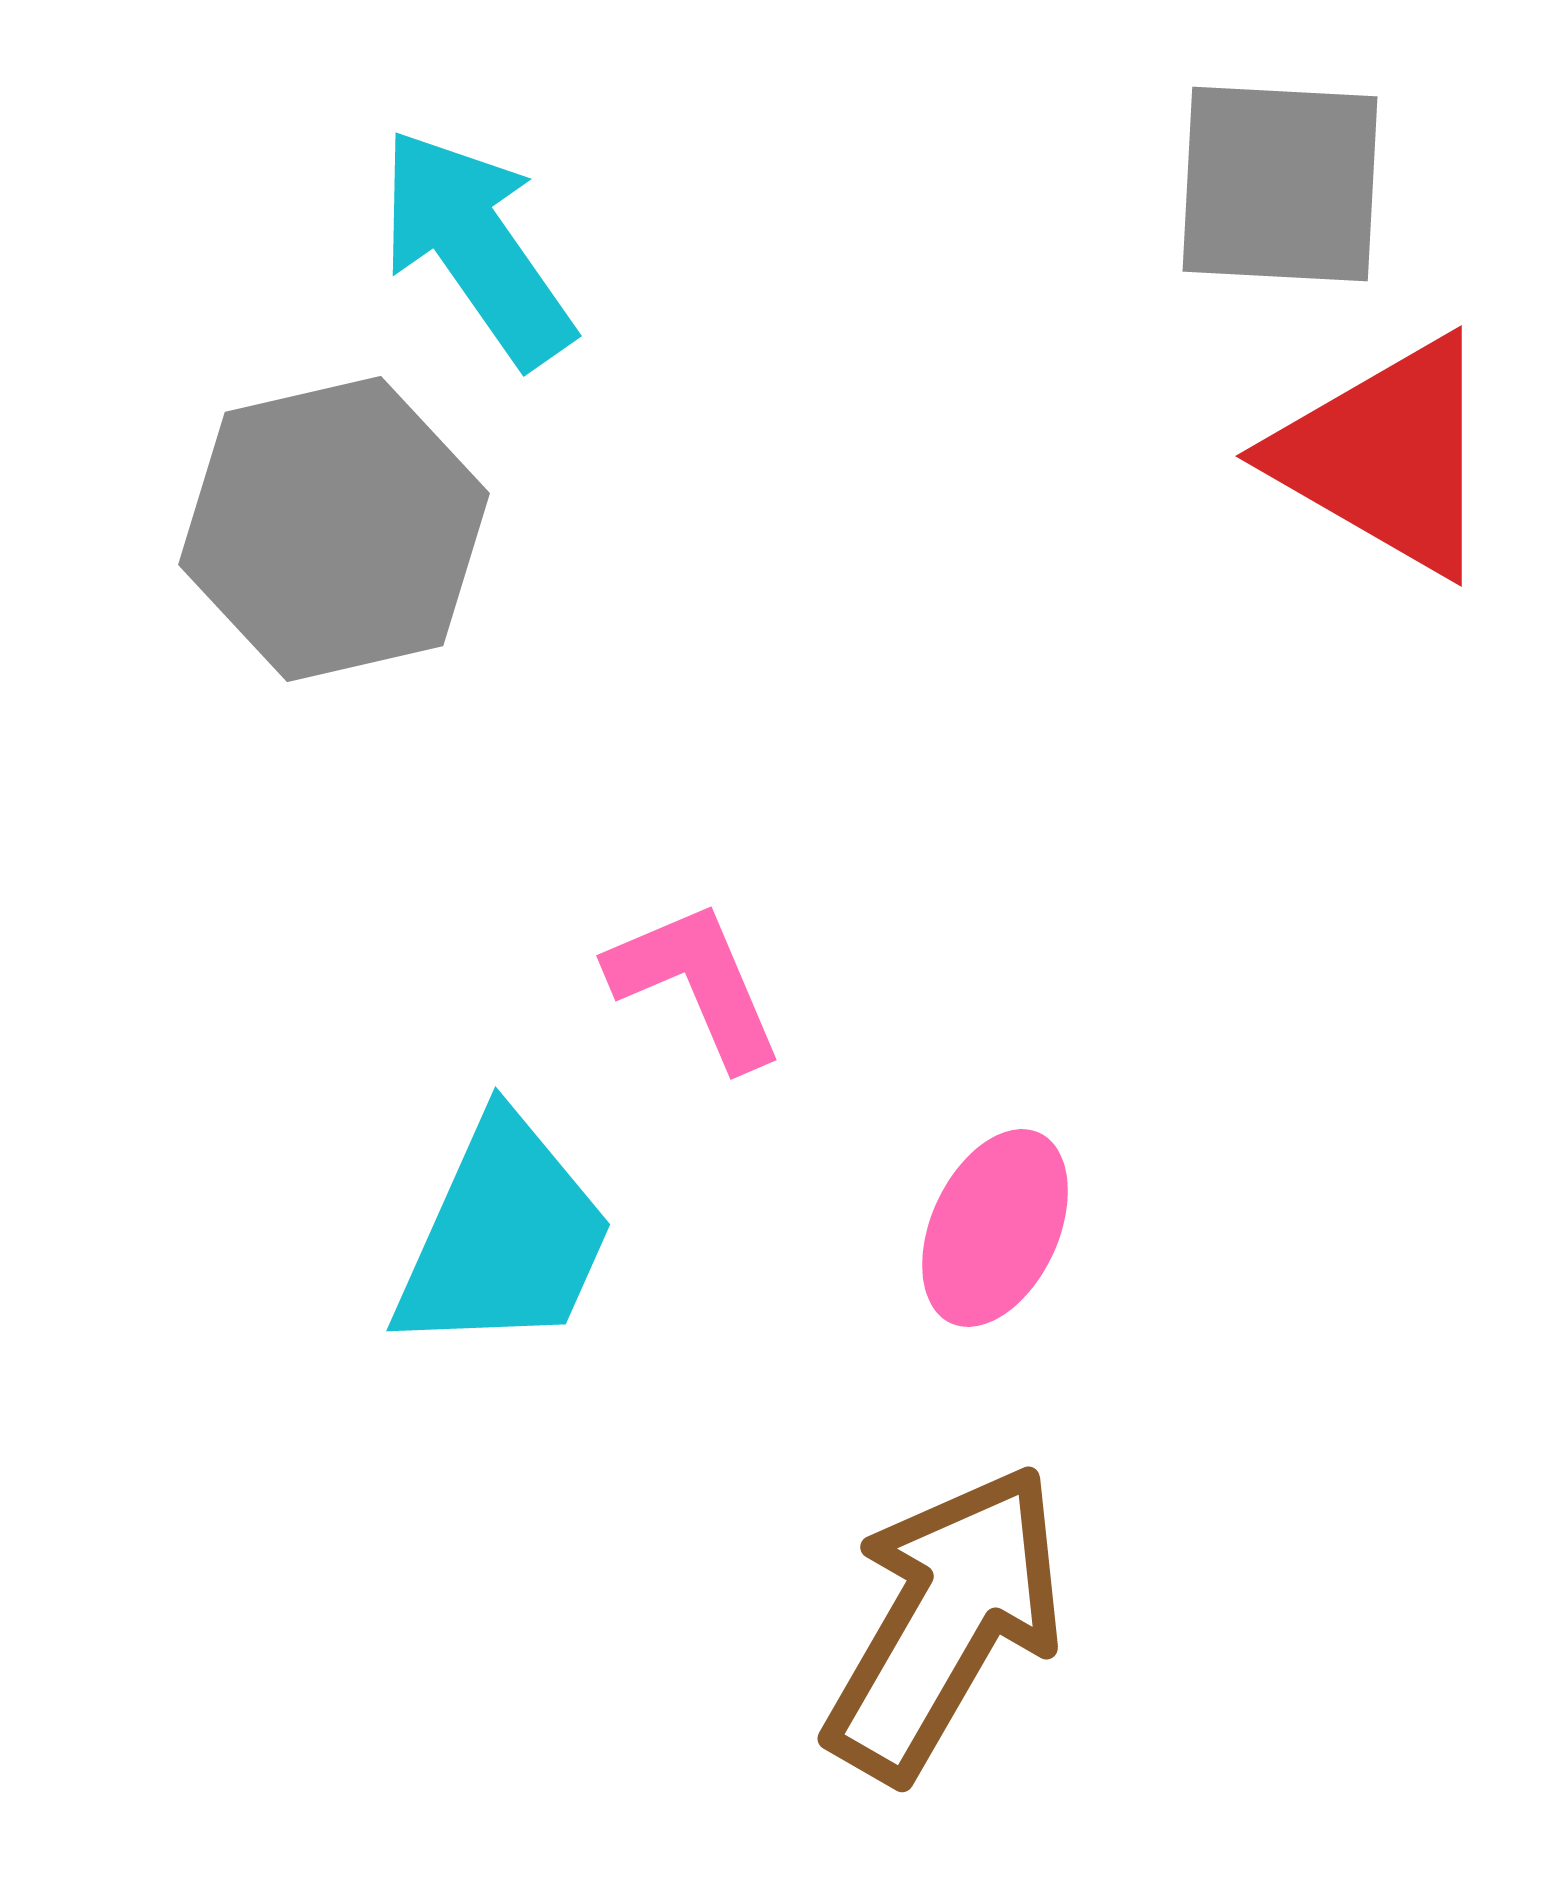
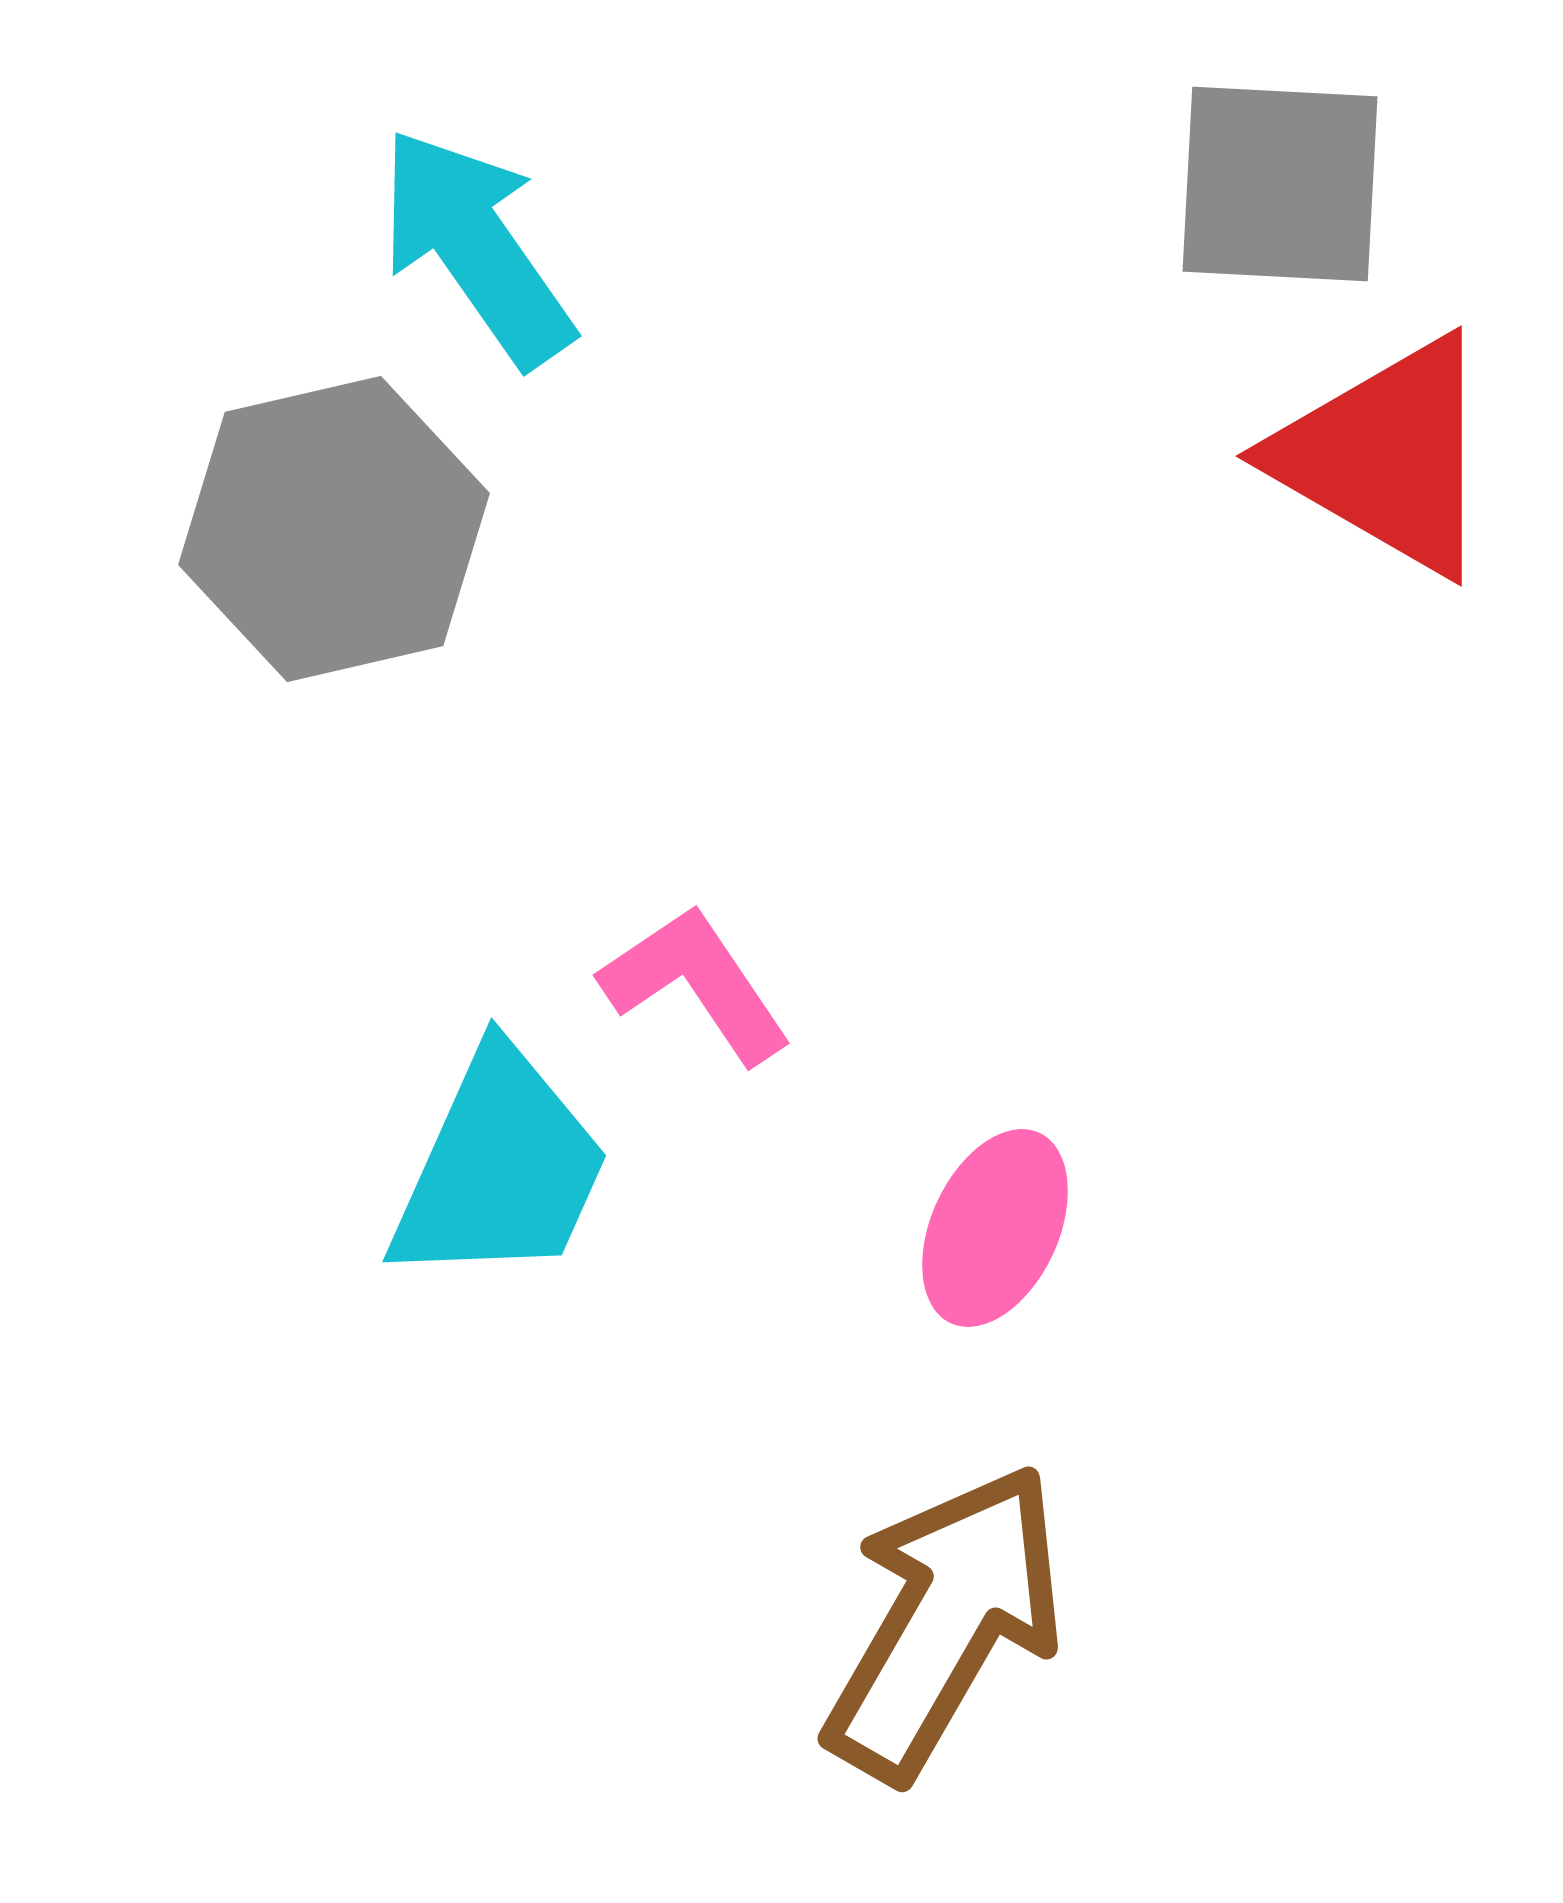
pink L-shape: rotated 11 degrees counterclockwise
cyan trapezoid: moved 4 px left, 69 px up
